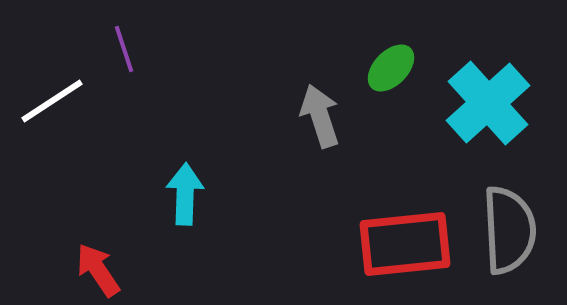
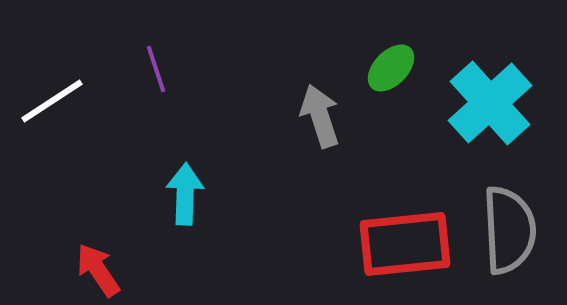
purple line: moved 32 px right, 20 px down
cyan cross: moved 2 px right
